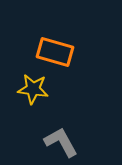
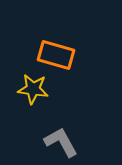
orange rectangle: moved 1 px right, 3 px down
